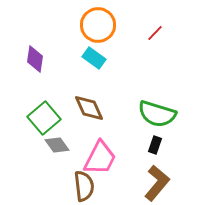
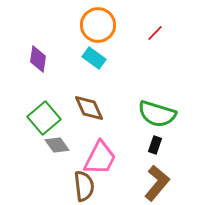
purple diamond: moved 3 px right
